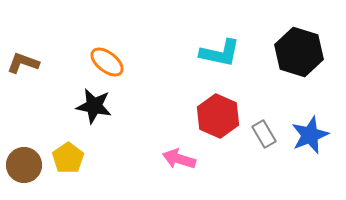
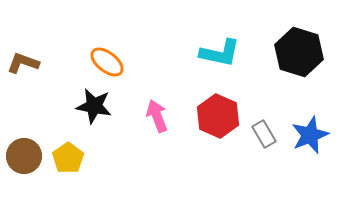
pink arrow: moved 22 px left, 43 px up; rotated 52 degrees clockwise
brown circle: moved 9 px up
